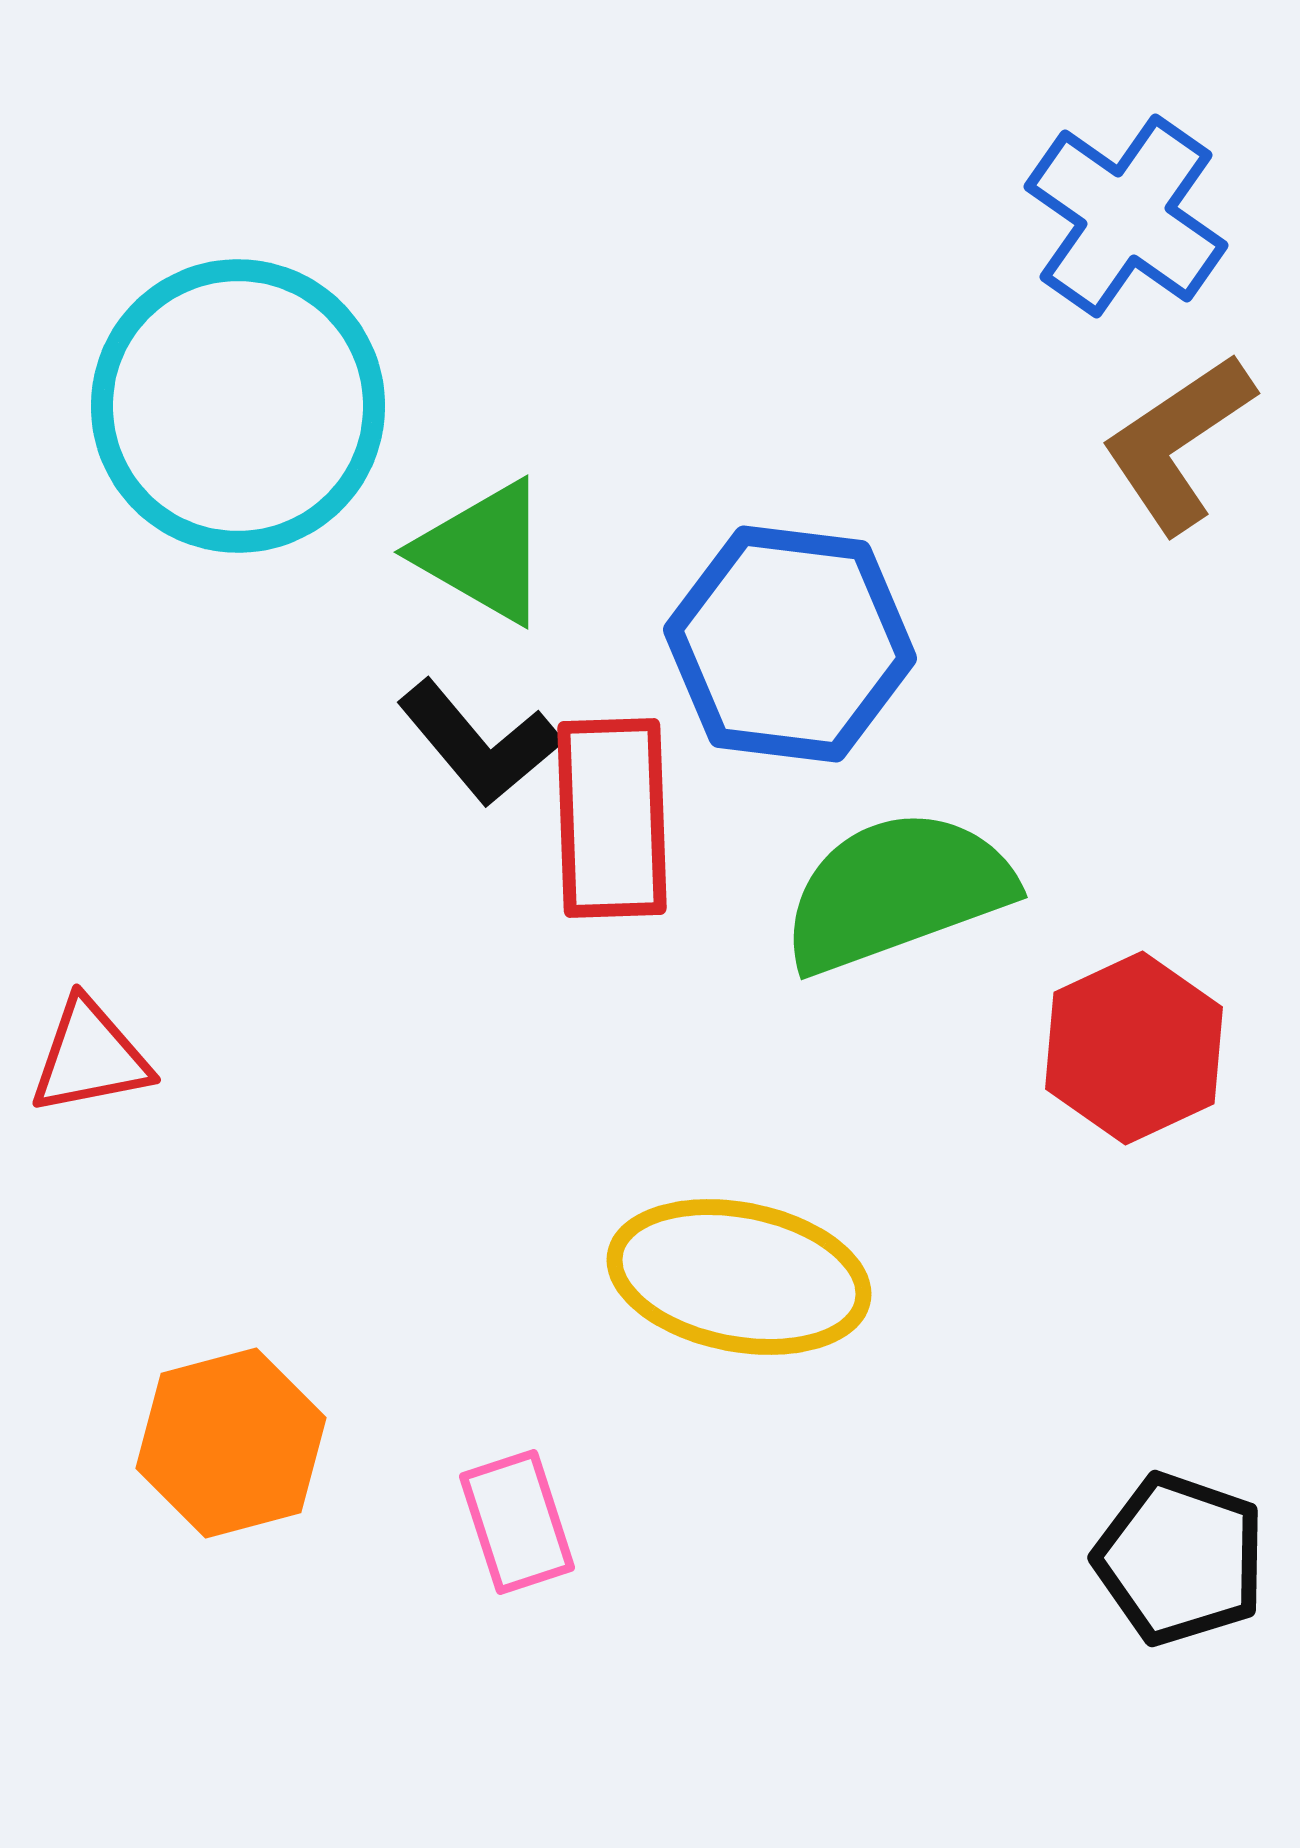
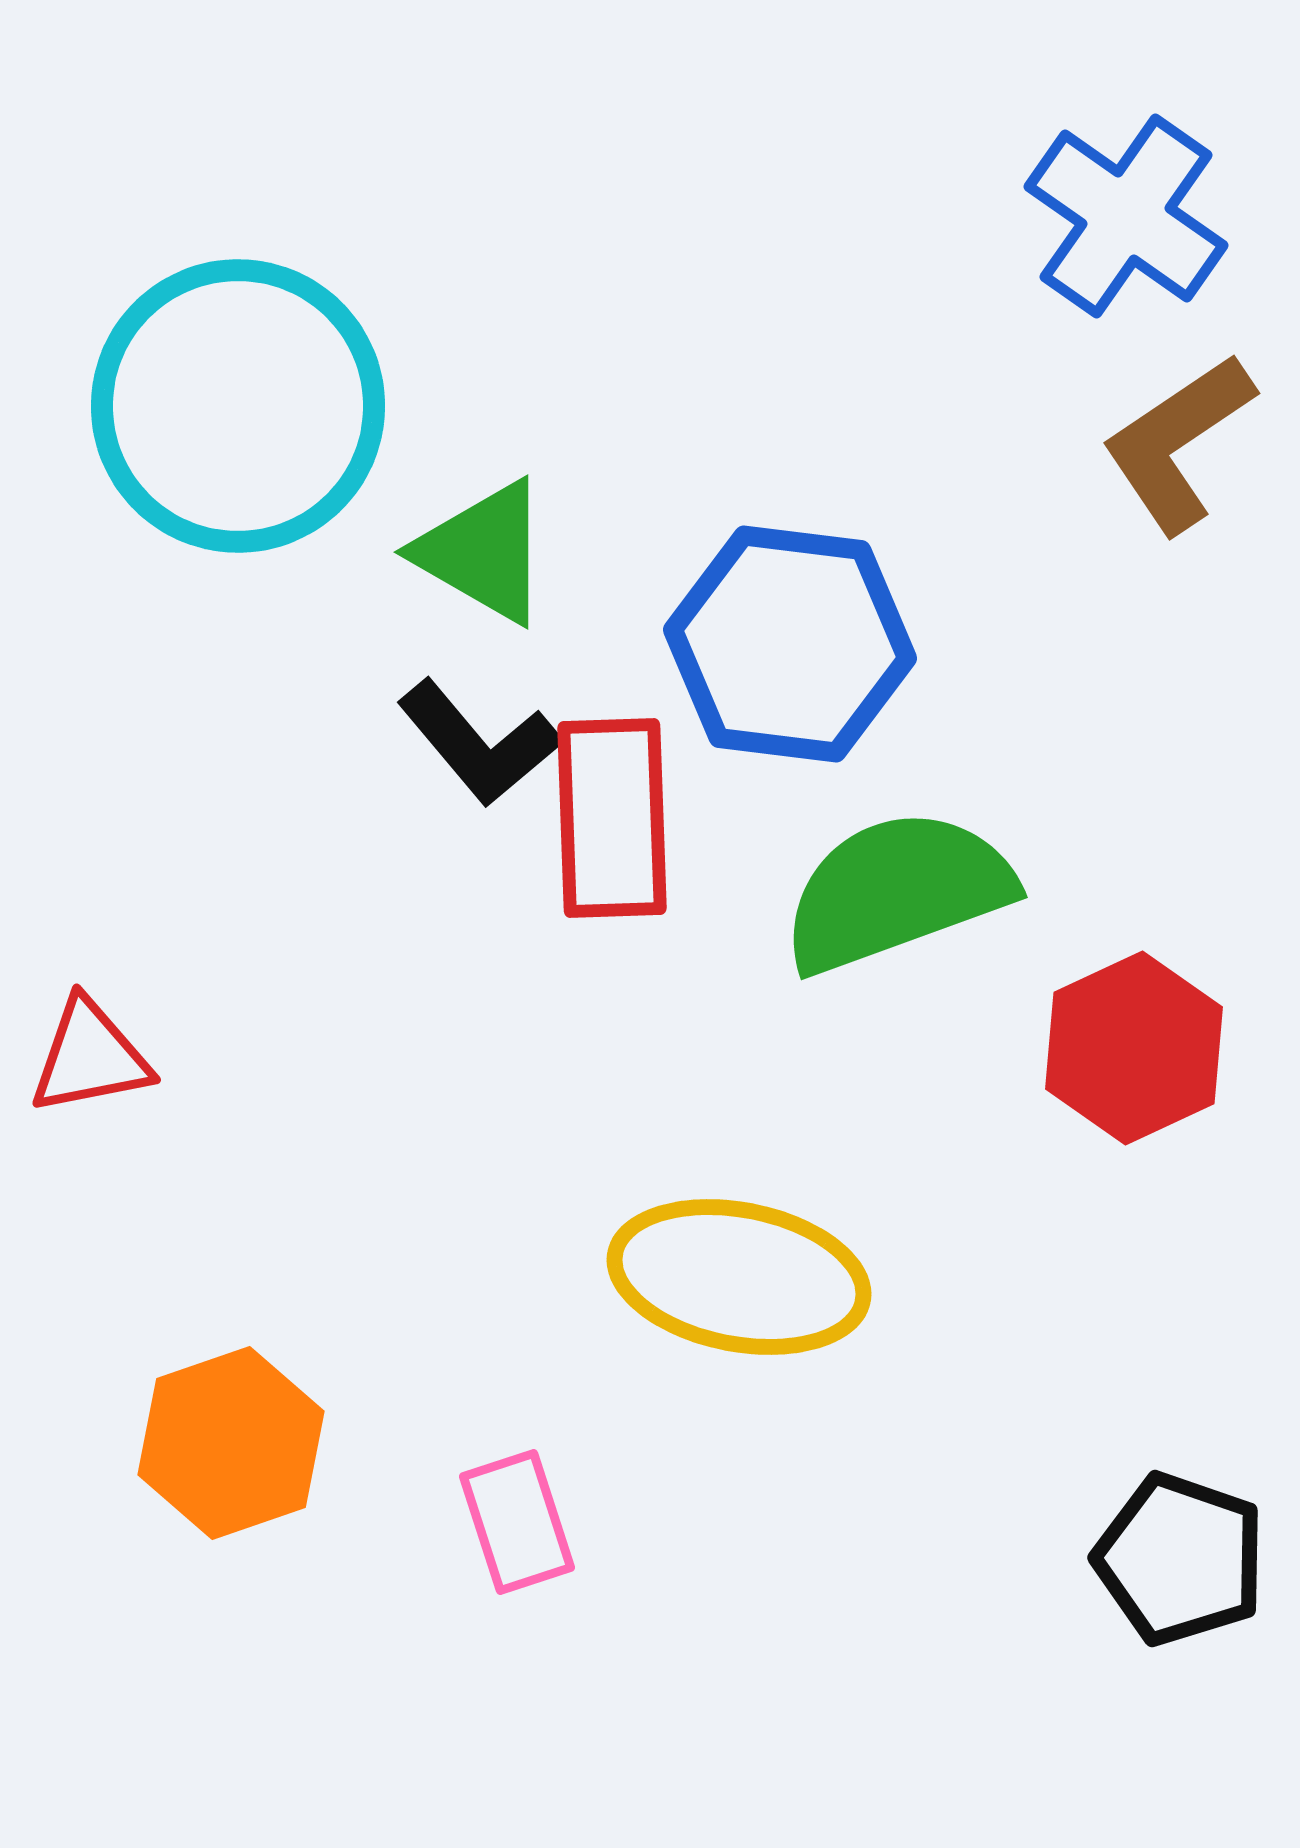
orange hexagon: rotated 4 degrees counterclockwise
